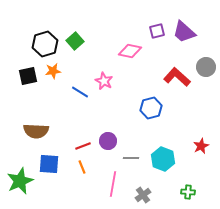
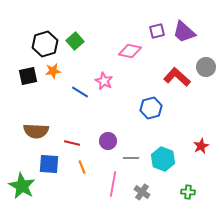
red line: moved 11 px left, 3 px up; rotated 35 degrees clockwise
green star: moved 2 px right, 5 px down; rotated 20 degrees counterclockwise
gray cross: moved 1 px left, 3 px up; rotated 21 degrees counterclockwise
